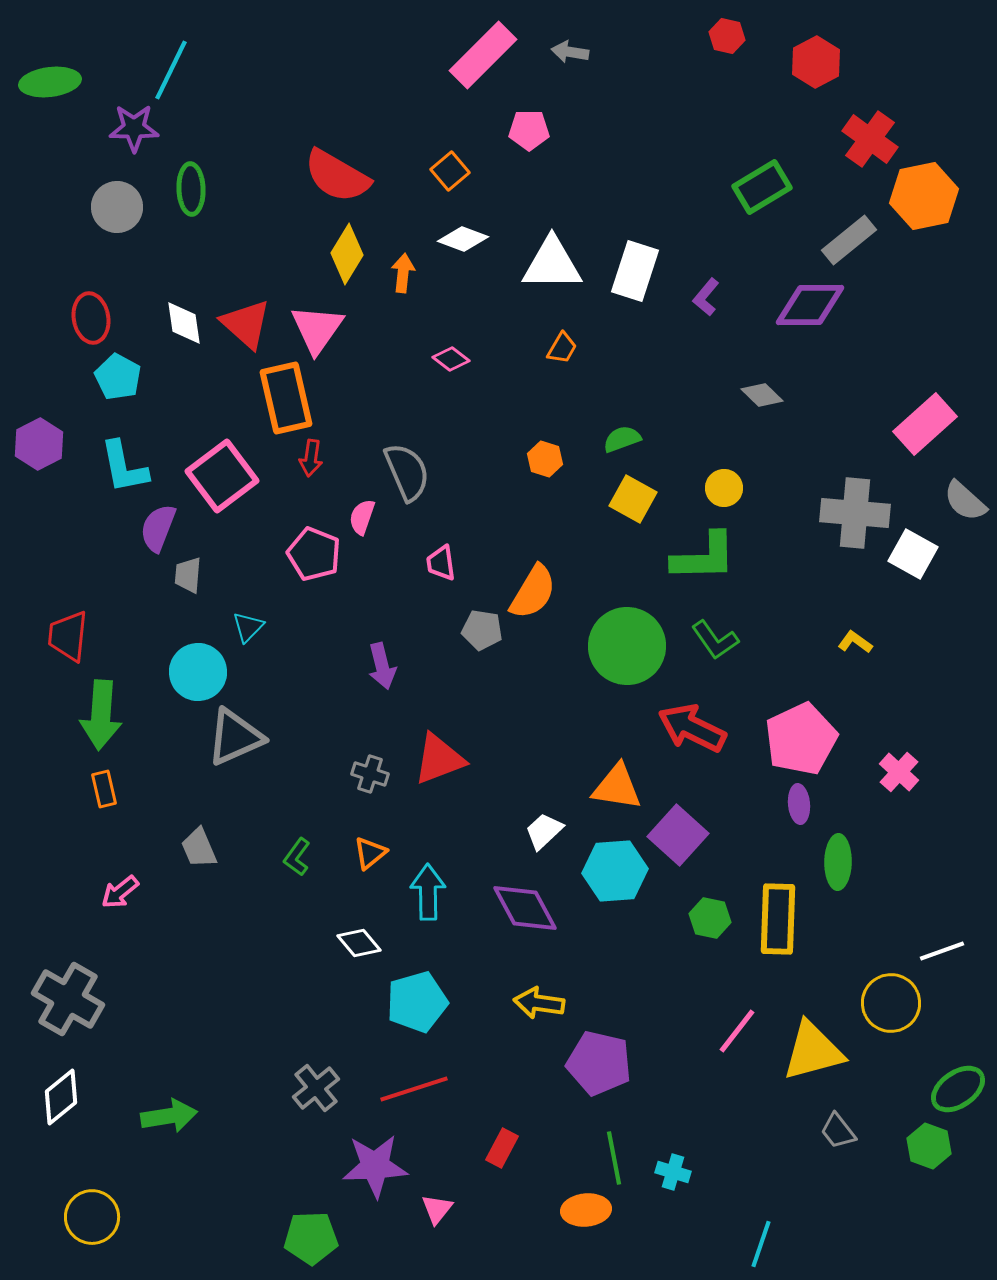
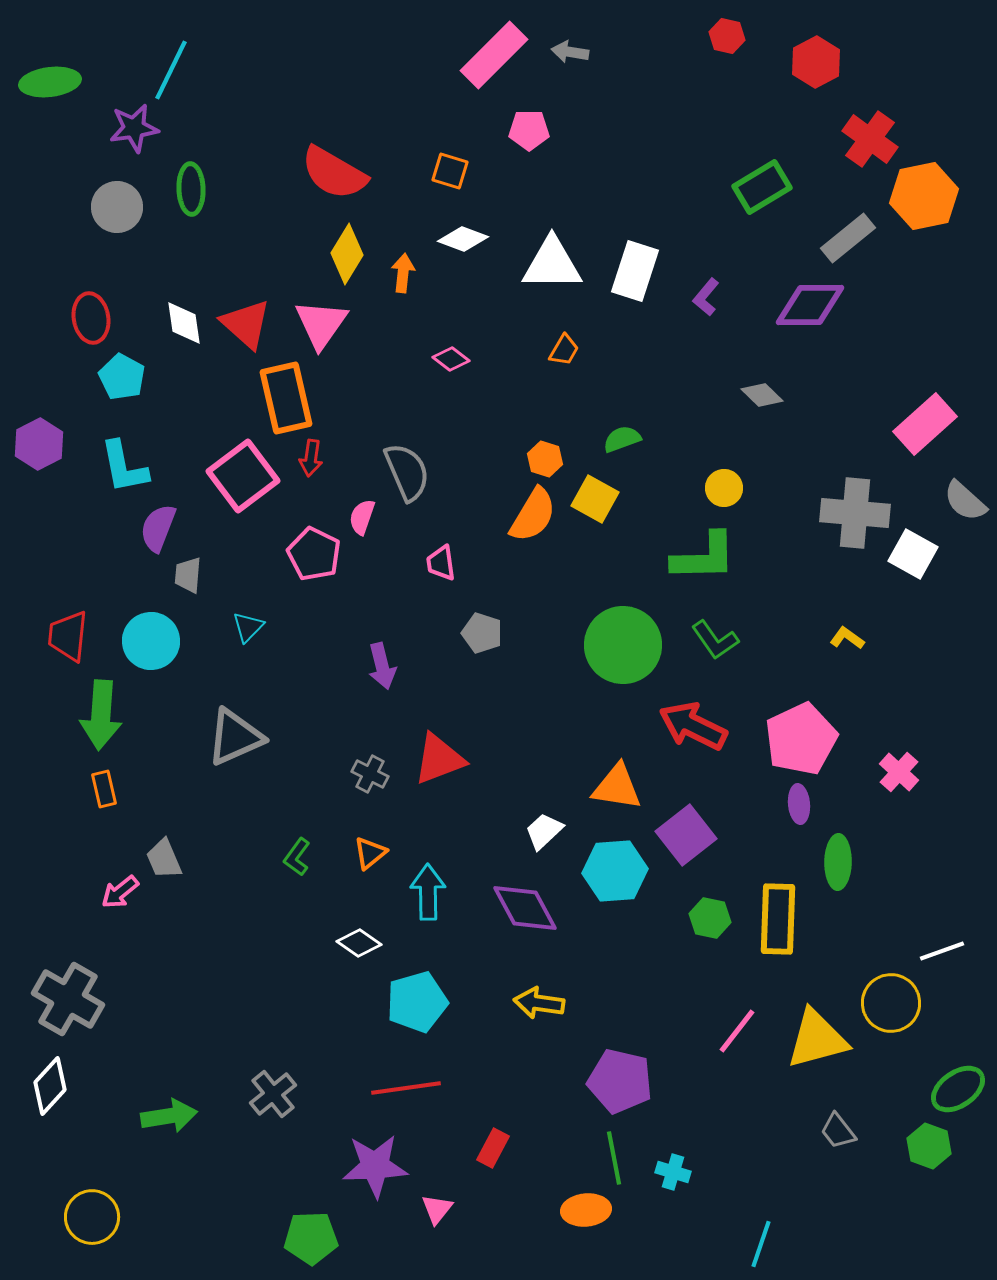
pink rectangle at (483, 55): moved 11 px right
purple star at (134, 128): rotated 9 degrees counterclockwise
orange square at (450, 171): rotated 33 degrees counterclockwise
red semicircle at (337, 176): moved 3 px left, 3 px up
gray rectangle at (849, 240): moved 1 px left, 2 px up
pink triangle at (317, 329): moved 4 px right, 5 px up
orange trapezoid at (562, 348): moved 2 px right, 2 px down
cyan pentagon at (118, 377): moved 4 px right
pink square at (222, 476): moved 21 px right
yellow square at (633, 499): moved 38 px left
pink pentagon at (314, 554): rotated 4 degrees clockwise
orange semicircle at (533, 592): moved 77 px up
gray pentagon at (482, 630): moved 3 px down; rotated 9 degrees clockwise
yellow L-shape at (855, 642): moved 8 px left, 4 px up
green circle at (627, 646): moved 4 px left, 1 px up
cyan circle at (198, 672): moved 47 px left, 31 px up
red arrow at (692, 728): moved 1 px right, 2 px up
gray cross at (370, 774): rotated 9 degrees clockwise
purple square at (678, 835): moved 8 px right; rotated 10 degrees clockwise
gray trapezoid at (199, 848): moved 35 px left, 11 px down
white diamond at (359, 943): rotated 15 degrees counterclockwise
yellow triangle at (813, 1051): moved 4 px right, 12 px up
purple pentagon at (599, 1063): moved 21 px right, 18 px down
gray cross at (316, 1088): moved 43 px left, 6 px down
red line at (414, 1089): moved 8 px left, 1 px up; rotated 10 degrees clockwise
white diamond at (61, 1097): moved 11 px left, 11 px up; rotated 8 degrees counterclockwise
red rectangle at (502, 1148): moved 9 px left
